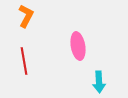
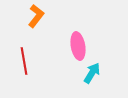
orange L-shape: moved 10 px right; rotated 10 degrees clockwise
cyan arrow: moved 7 px left, 9 px up; rotated 145 degrees counterclockwise
